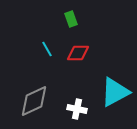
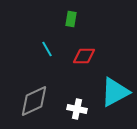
green rectangle: rotated 28 degrees clockwise
red diamond: moved 6 px right, 3 px down
